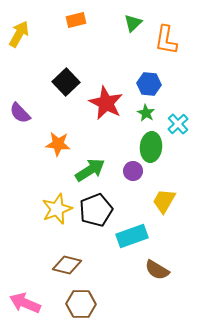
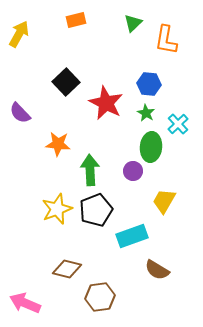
green arrow: rotated 60 degrees counterclockwise
brown diamond: moved 4 px down
brown hexagon: moved 19 px right, 7 px up; rotated 8 degrees counterclockwise
